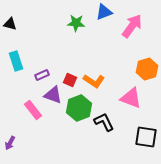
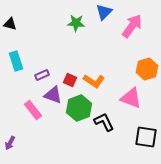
blue triangle: rotated 24 degrees counterclockwise
